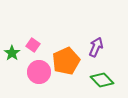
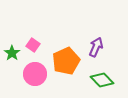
pink circle: moved 4 px left, 2 px down
